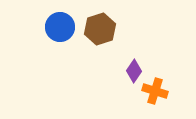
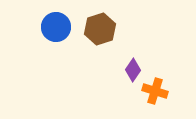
blue circle: moved 4 px left
purple diamond: moved 1 px left, 1 px up
